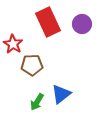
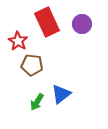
red rectangle: moved 1 px left
red star: moved 5 px right, 3 px up
brown pentagon: rotated 10 degrees clockwise
